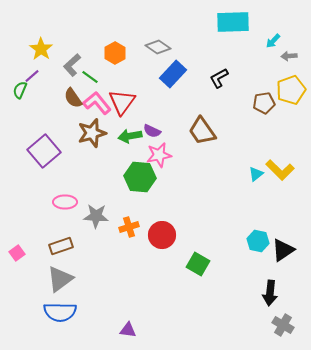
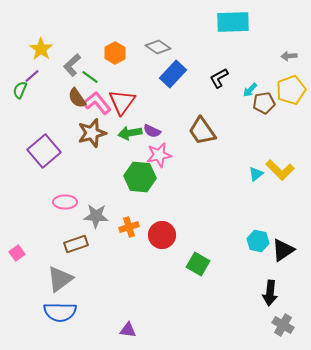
cyan arrow: moved 23 px left, 49 px down
brown semicircle: moved 4 px right
green arrow: moved 3 px up
brown rectangle: moved 15 px right, 2 px up
